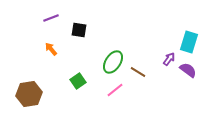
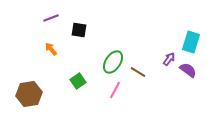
cyan rectangle: moved 2 px right
pink line: rotated 24 degrees counterclockwise
